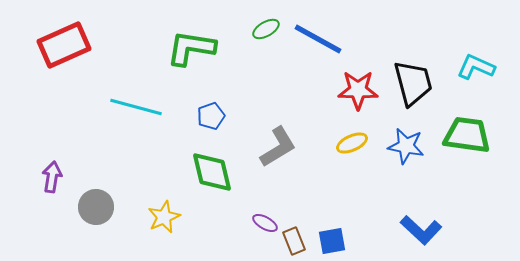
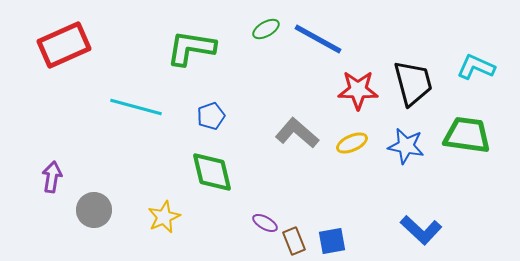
gray L-shape: moved 19 px right, 14 px up; rotated 108 degrees counterclockwise
gray circle: moved 2 px left, 3 px down
